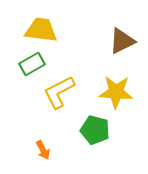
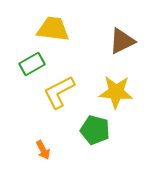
yellow trapezoid: moved 12 px right, 1 px up
